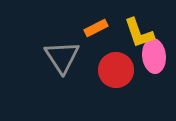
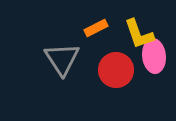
yellow L-shape: moved 1 px down
gray triangle: moved 2 px down
